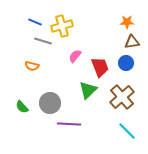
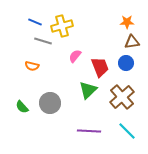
purple line: moved 20 px right, 7 px down
